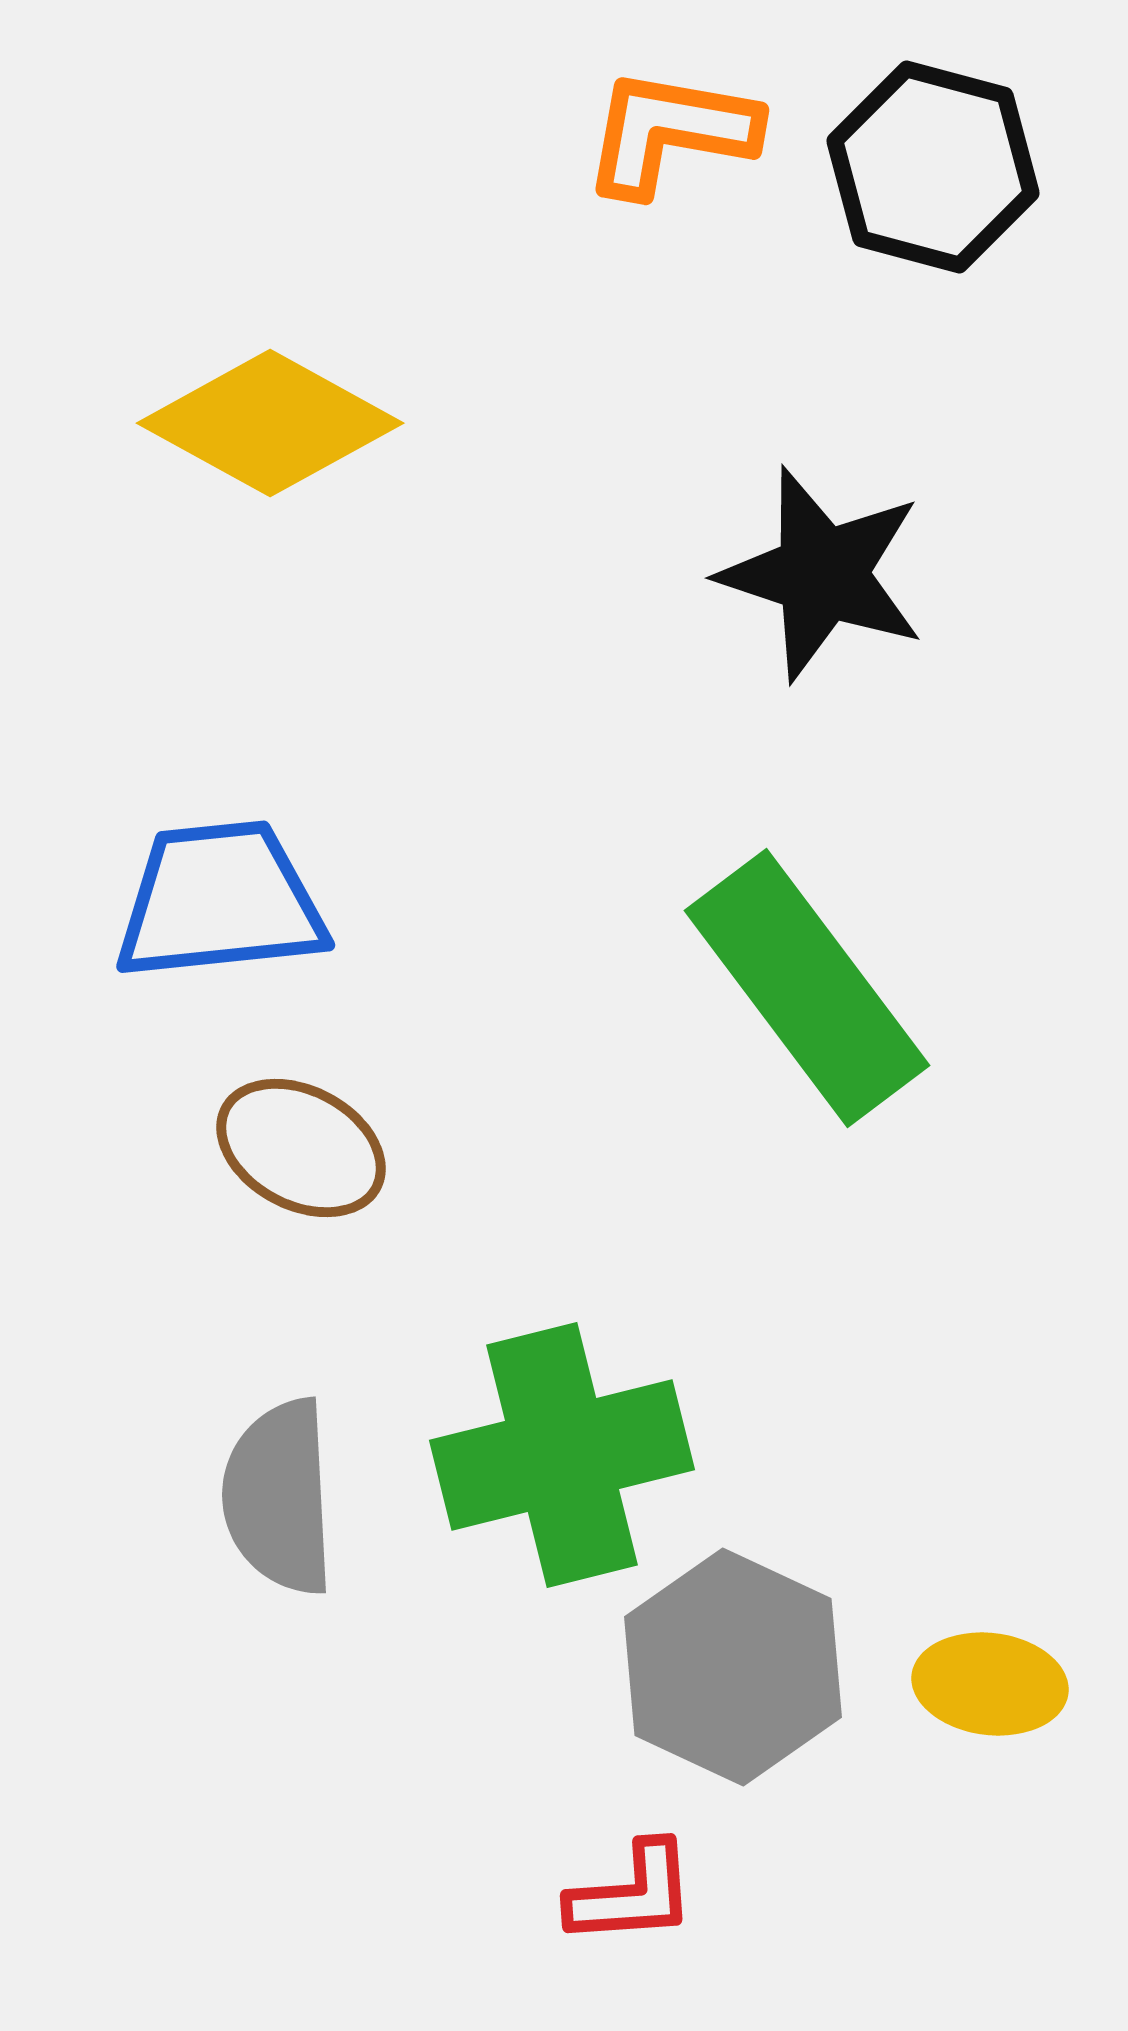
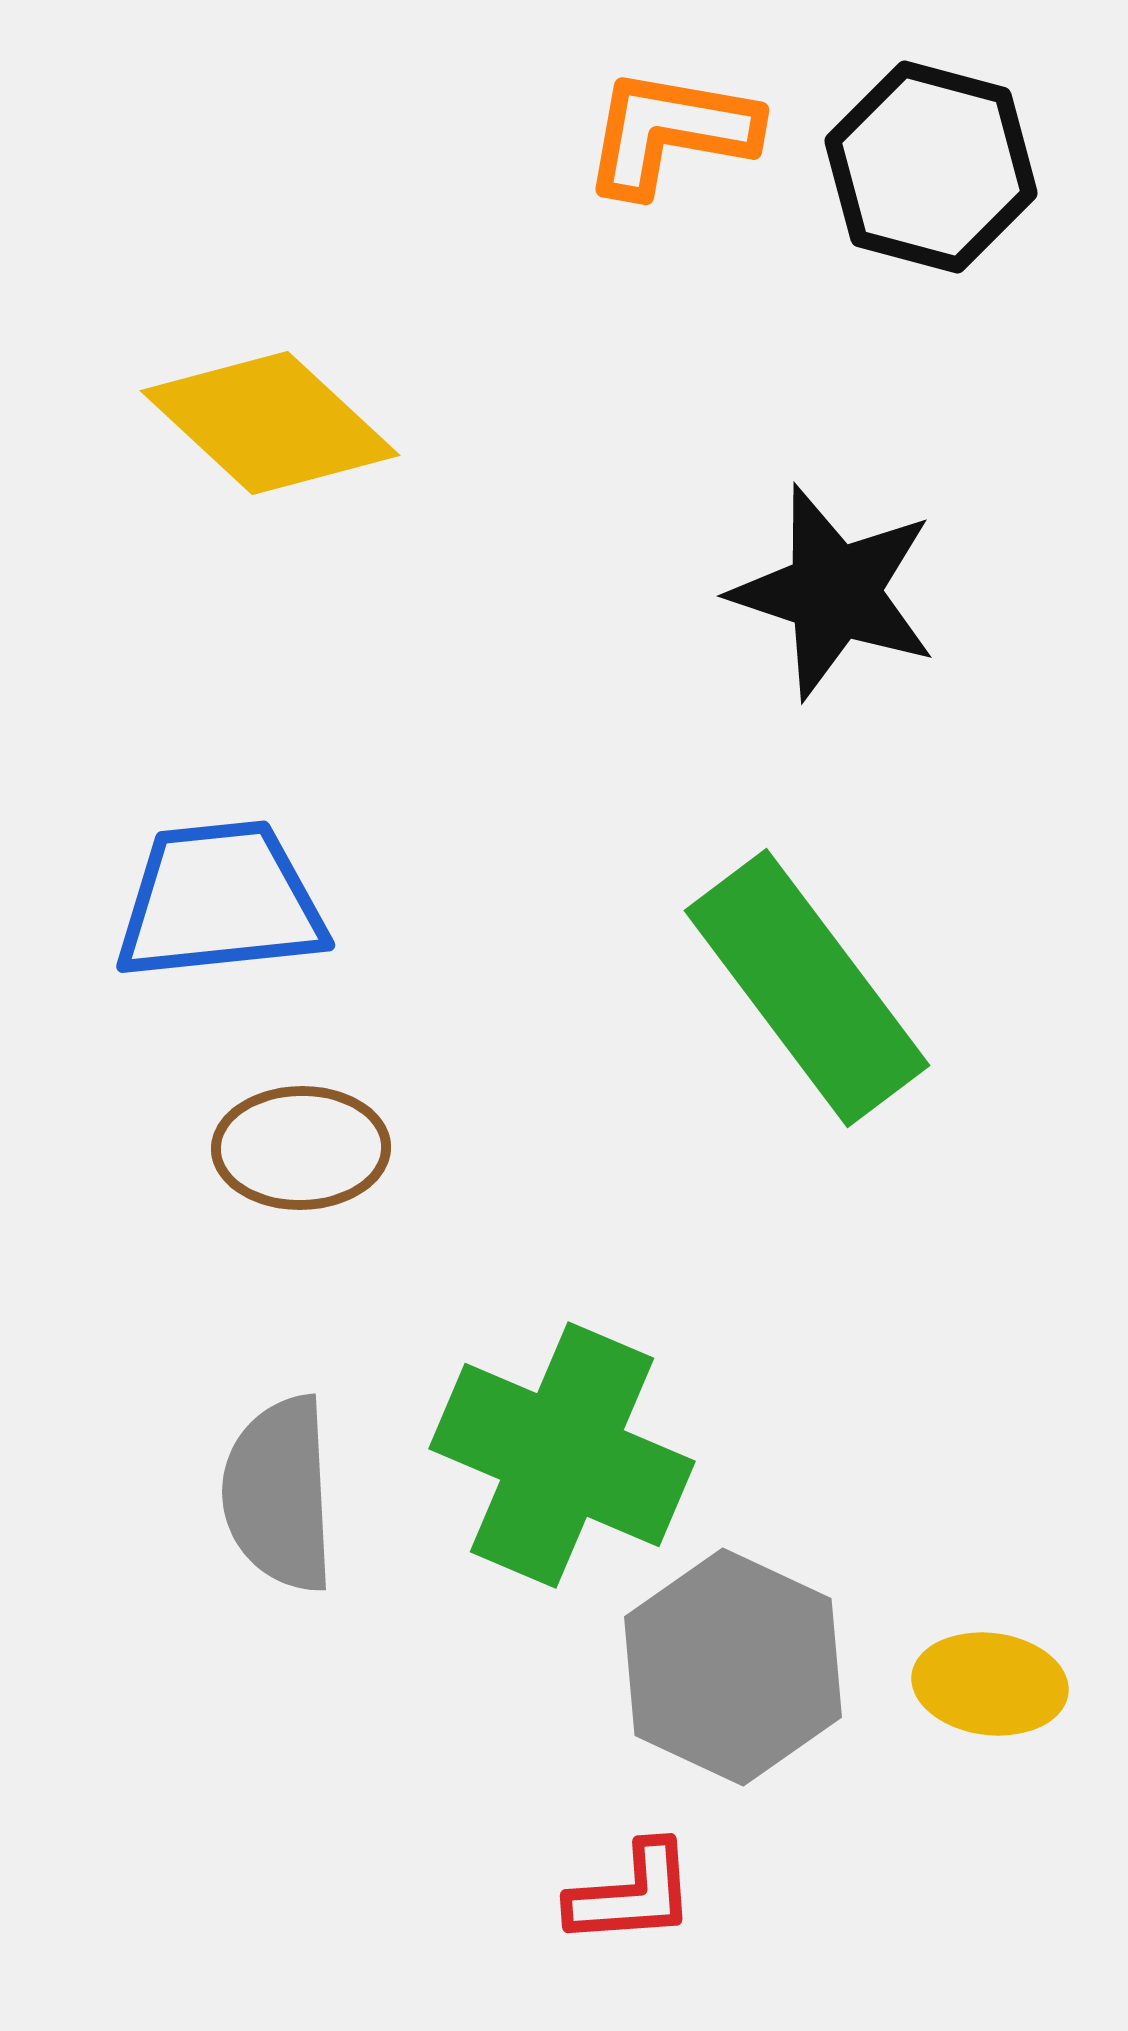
black hexagon: moved 2 px left
yellow diamond: rotated 14 degrees clockwise
black star: moved 12 px right, 18 px down
brown ellipse: rotated 29 degrees counterclockwise
green cross: rotated 37 degrees clockwise
gray semicircle: moved 3 px up
